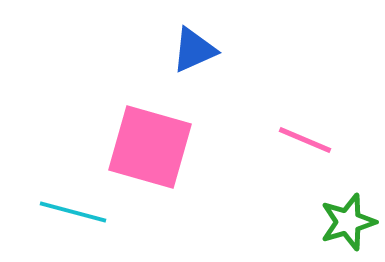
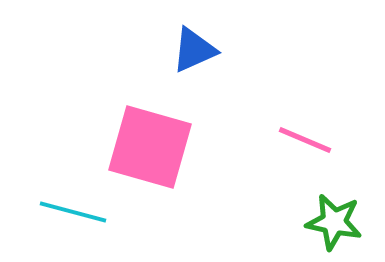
green star: moved 14 px left; rotated 28 degrees clockwise
